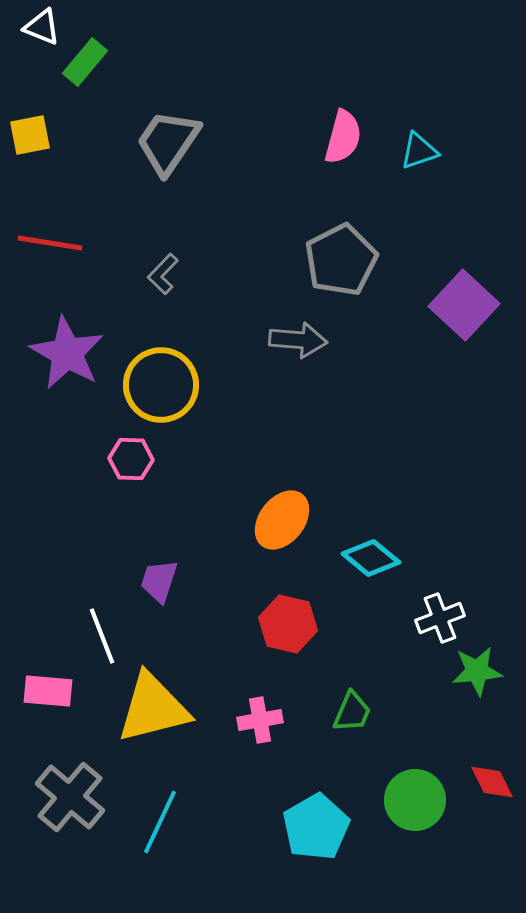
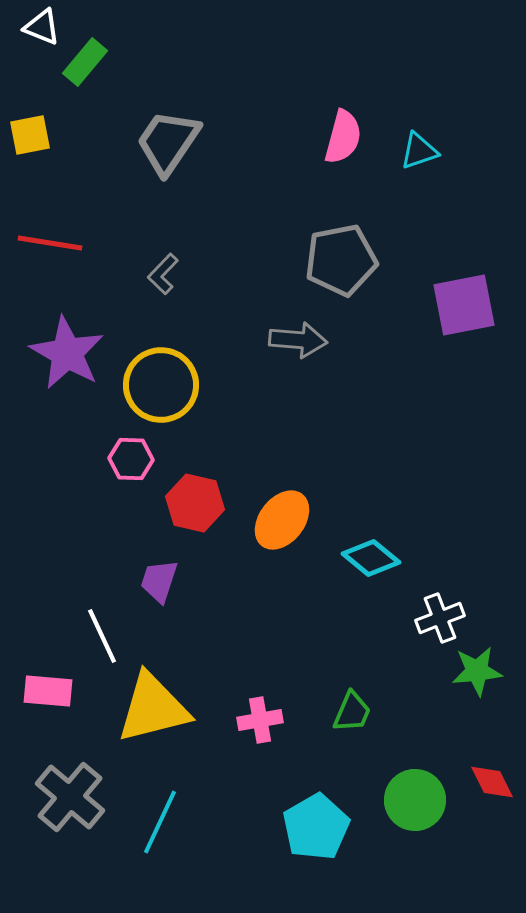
gray pentagon: rotated 16 degrees clockwise
purple square: rotated 36 degrees clockwise
red hexagon: moved 93 px left, 121 px up
white line: rotated 4 degrees counterclockwise
